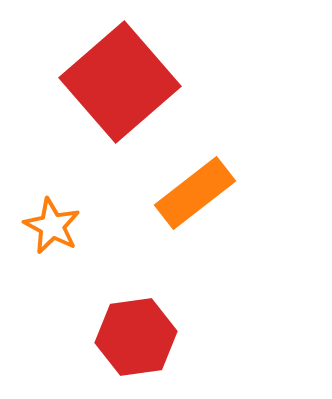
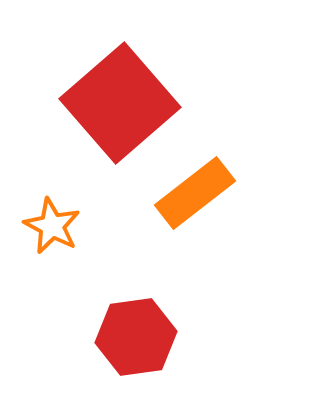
red square: moved 21 px down
